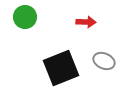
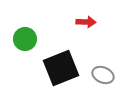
green circle: moved 22 px down
gray ellipse: moved 1 px left, 14 px down
